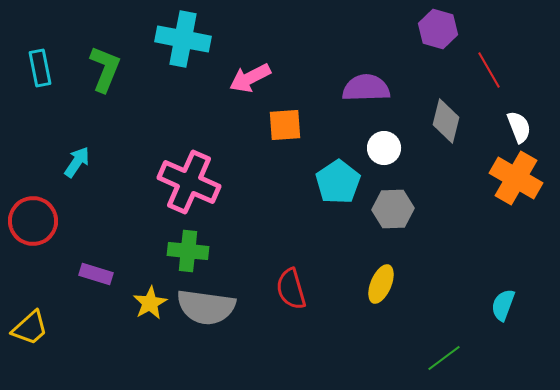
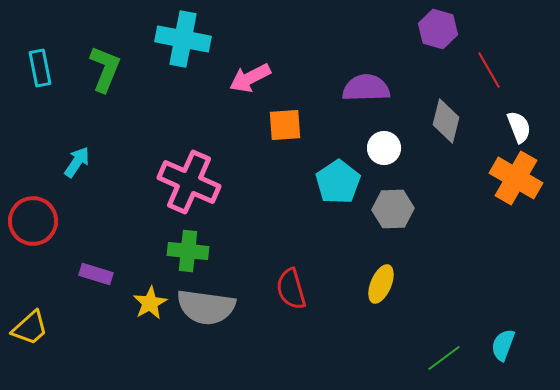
cyan semicircle: moved 40 px down
